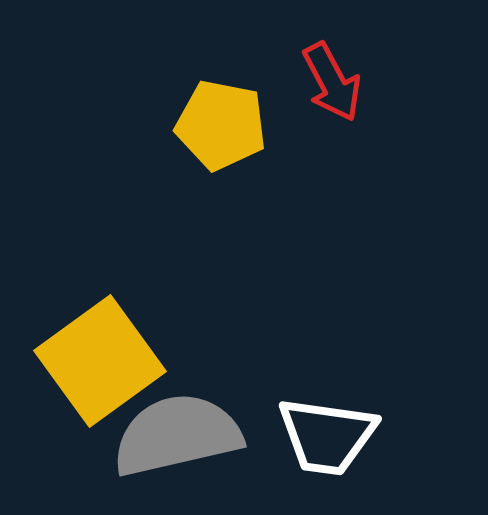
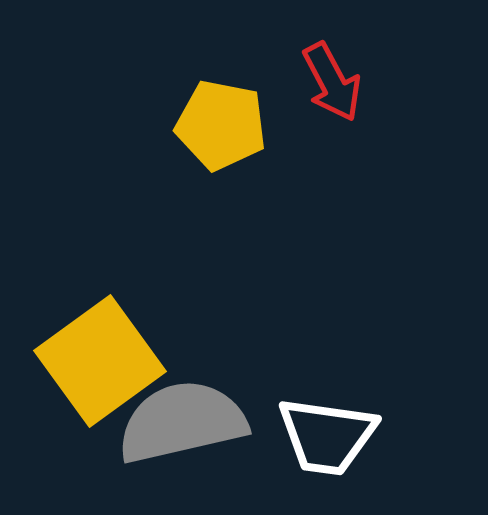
gray semicircle: moved 5 px right, 13 px up
